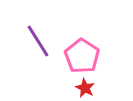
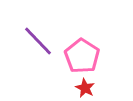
purple line: rotated 12 degrees counterclockwise
